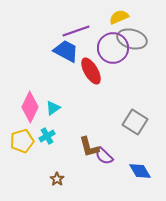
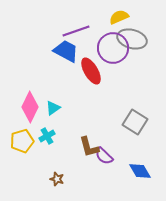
brown star: rotated 16 degrees counterclockwise
